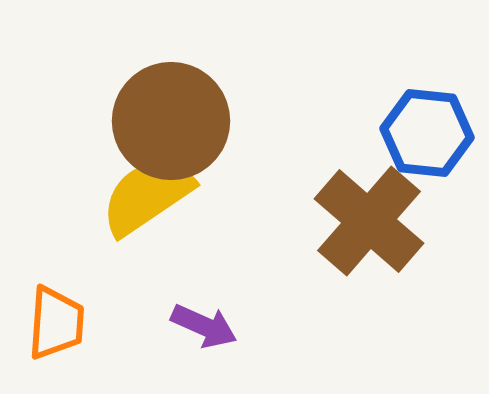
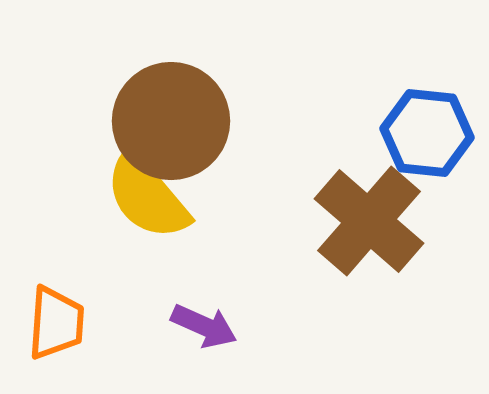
yellow semicircle: rotated 96 degrees counterclockwise
